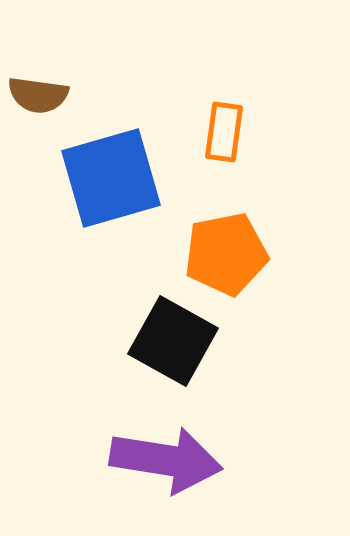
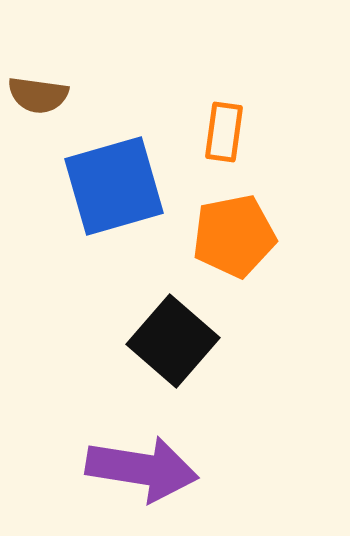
blue square: moved 3 px right, 8 px down
orange pentagon: moved 8 px right, 18 px up
black square: rotated 12 degrees clockwise
purple arrow: moved 24 px left, 9 px down
